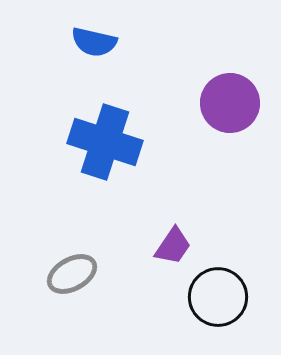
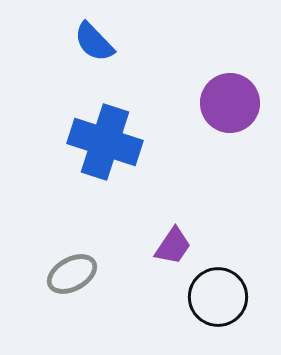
blue semicircle: rotated 33 degrees clockwise
